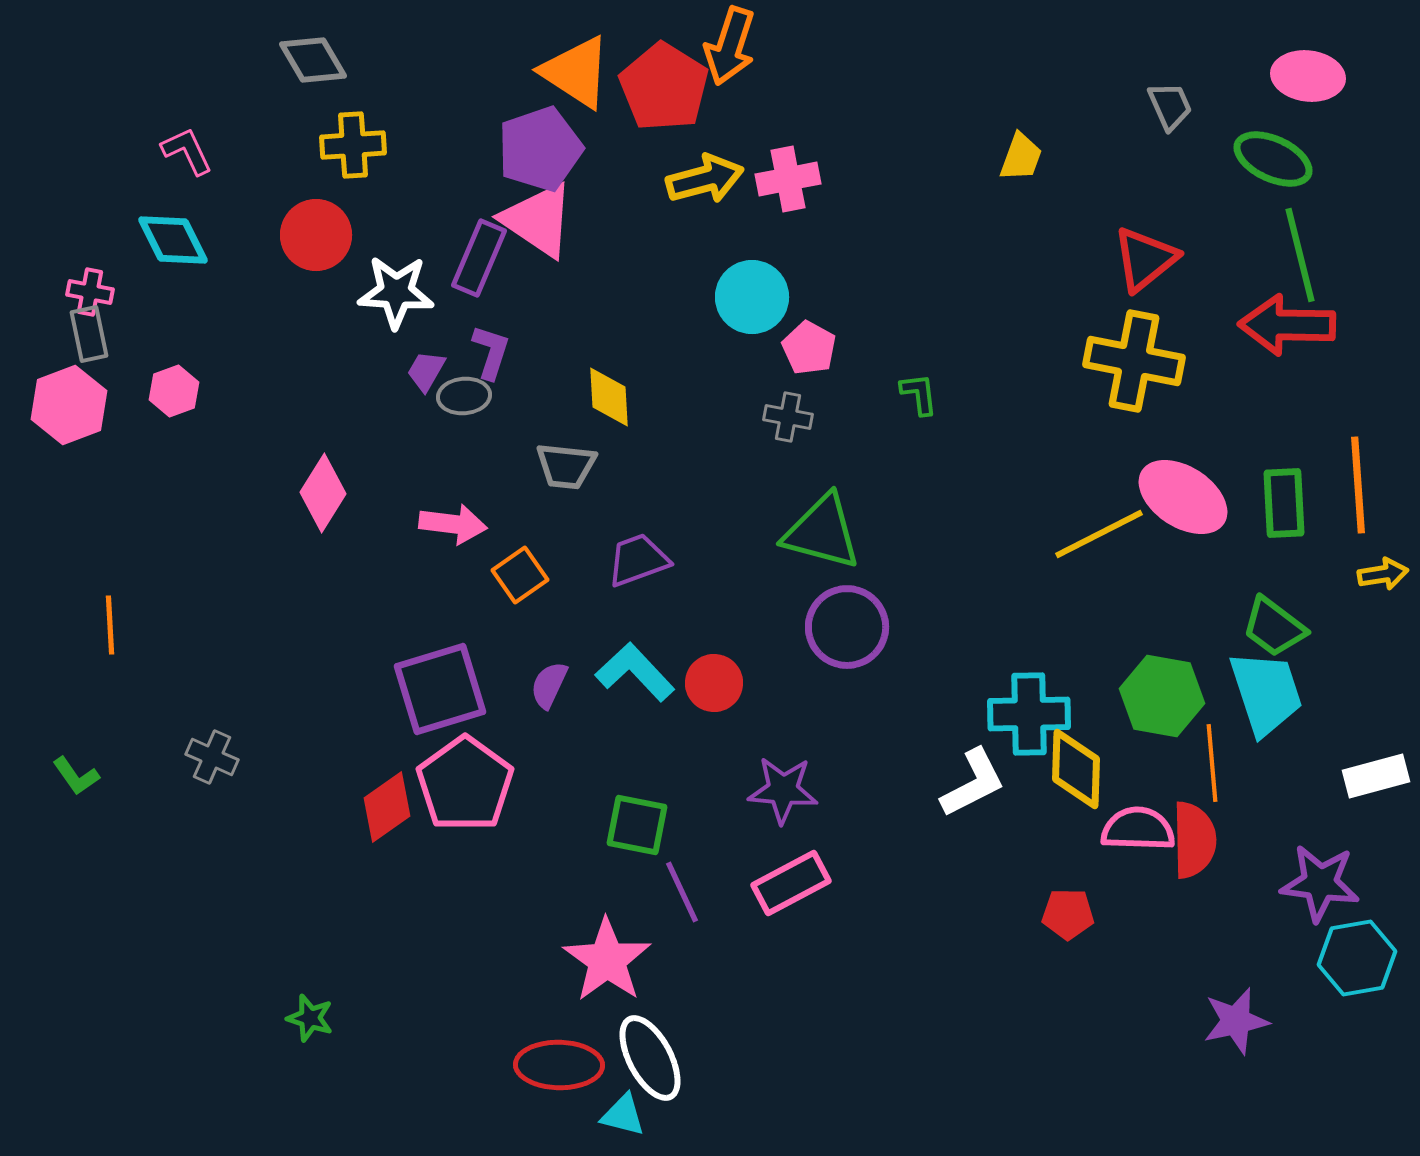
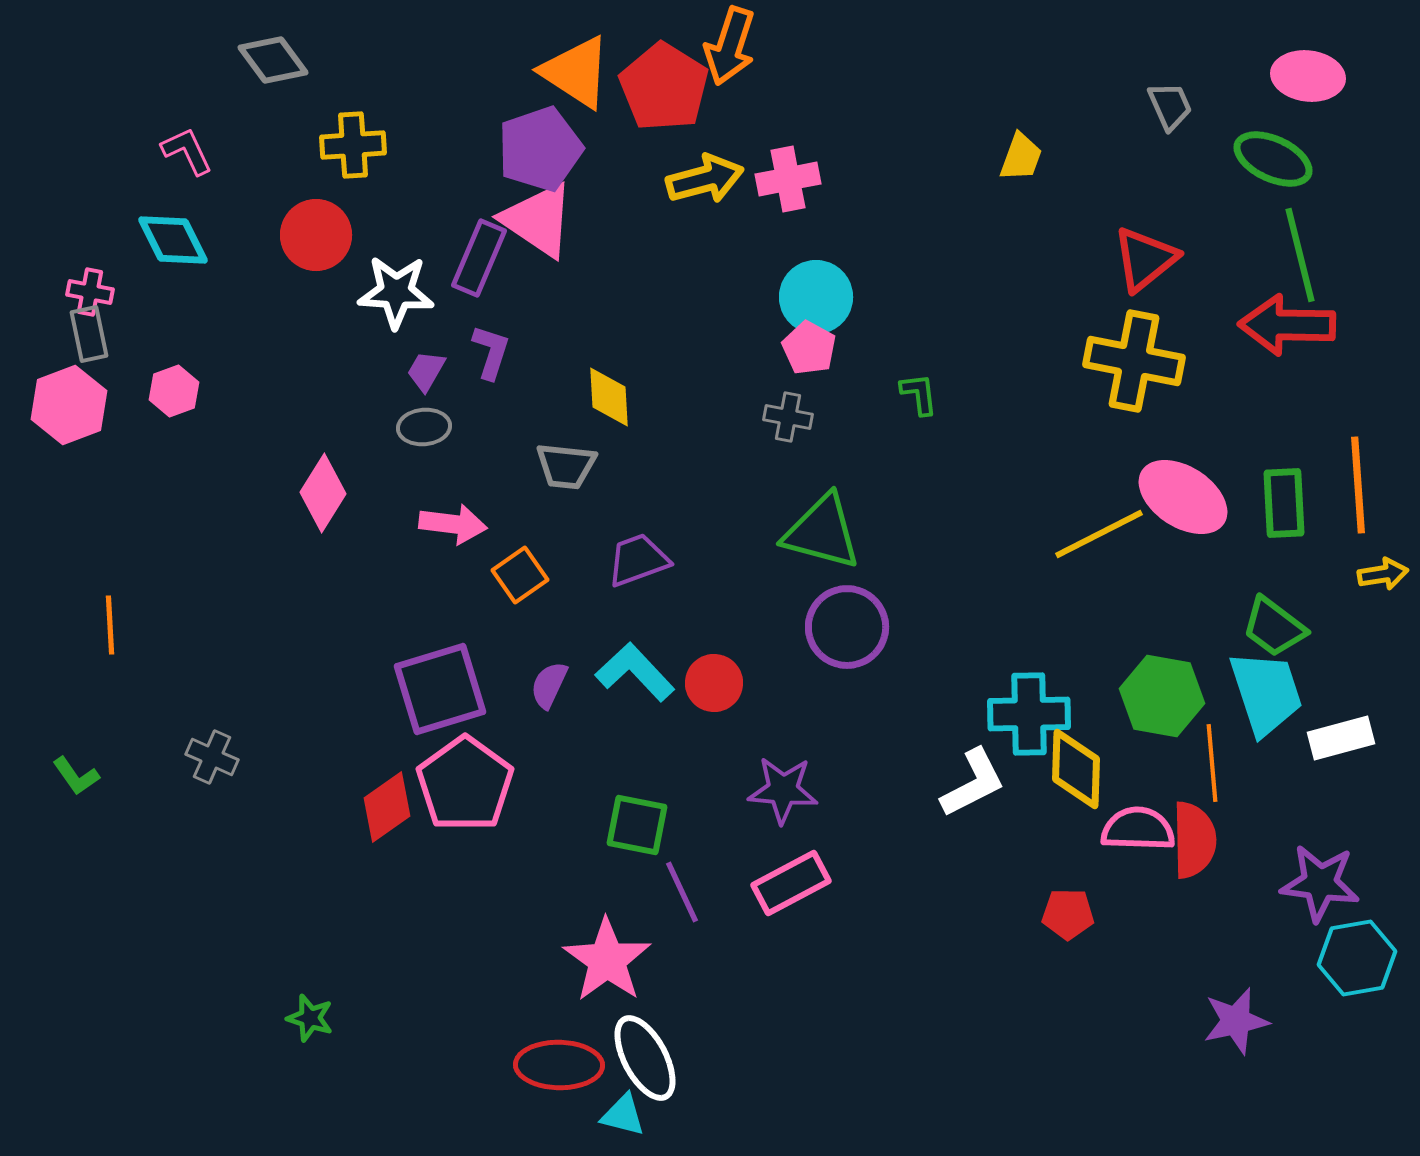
gray diamond at (313, 60): moved 40 px left; rotated 6 degrees counterclockwise
cyan circle at (752, 297): moved 64 px right
gray ellipse at (464, 396): moved 40 px left, 31 px down
white rectangle at (1376, 776): moved 35 px left, 38 px up
white ellipse at (650, 1058): moved 5 px left
